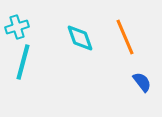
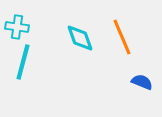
cyan cross: rotated 25 degrees clockwise
orange line: moved 3 px left
blue semicircle: rotated 30 degrees counterclockwise
